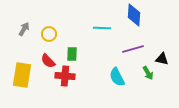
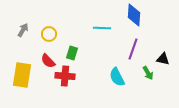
gray arrow: moved 1 px left, 1 px down
purple line: rotated 55 degrees counterclockwise
green rectangle: moved 1 px up; rotated 16 degrees clockwise
black triangle: moved 1 px right
